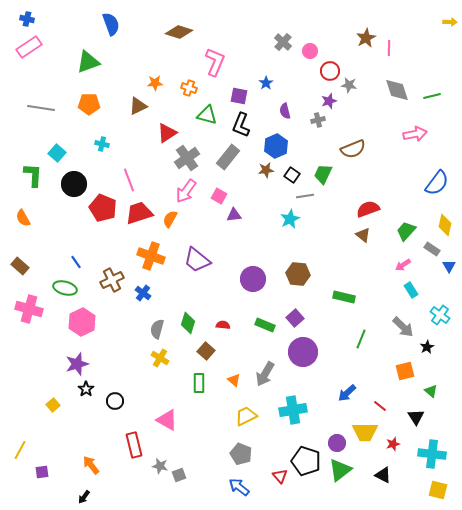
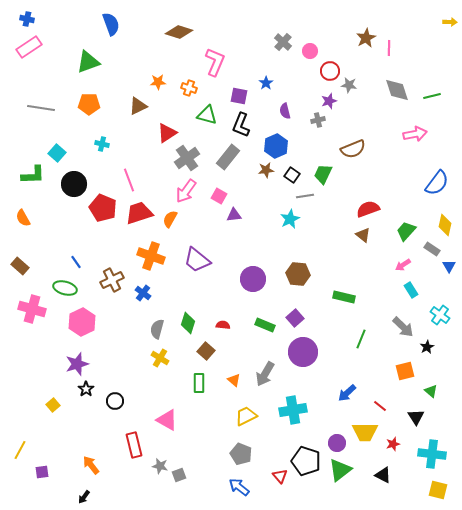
orange star at (155, 83): moved 3 px right, 1 px up
green L-shape at (33, 175): rotated 85 degrees clockwise
pink cross at (29, 309): moved 3 px right
